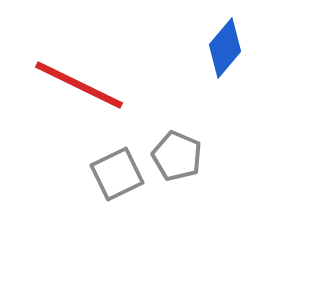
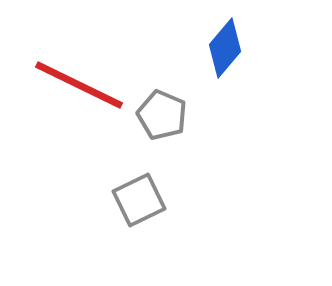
gray pentagon: moved 15 px left, 41 px up
gray square: moved 22 px right, 26 px down
